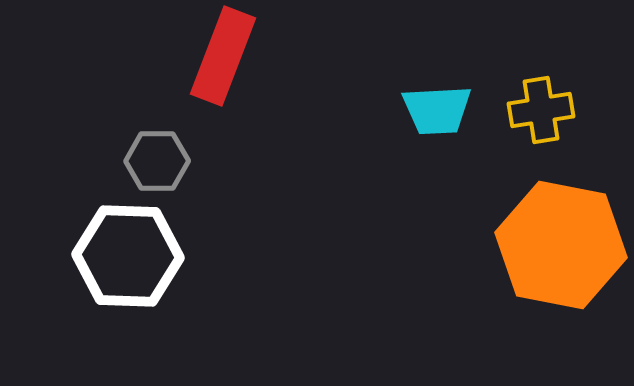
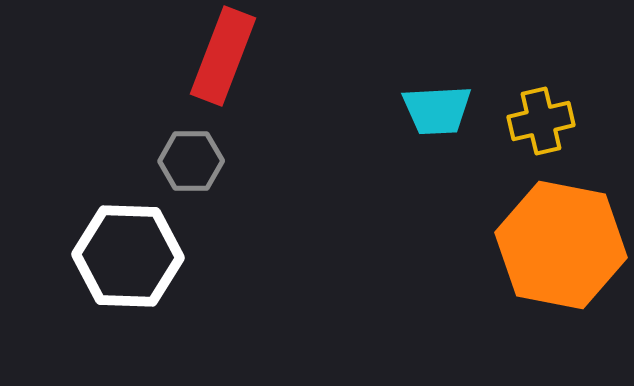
yellow cross: moved 11 px down; rotated 4 degrees counterclockwise
gray hexagon: moved 34 px right
